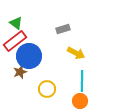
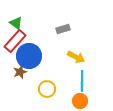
red rectangle: rotated 10 degrees counterclockwise
yellow arrow: moved 4 px down
